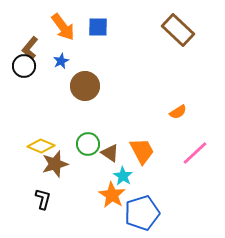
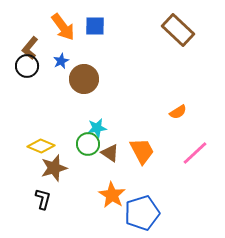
blue square: moved 3 px left, 1 px up
black circle: moved 3 px right
brown circle: moved 1 px left, 7 px up
brown star: moved 1 px left, 4 px down
cyan star: moved 26 px left, 48 px up; rotated 30 degrees clockwise
